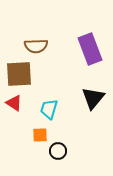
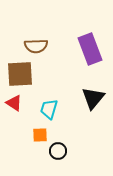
brown square: moved 1 px right
